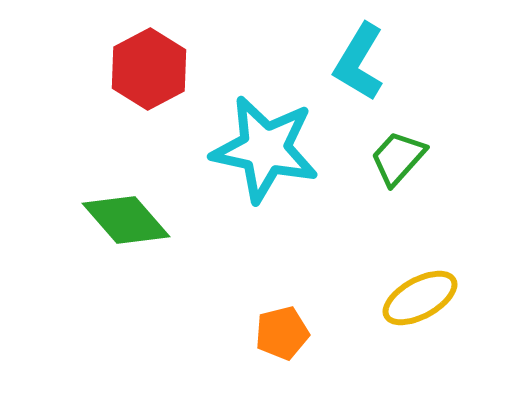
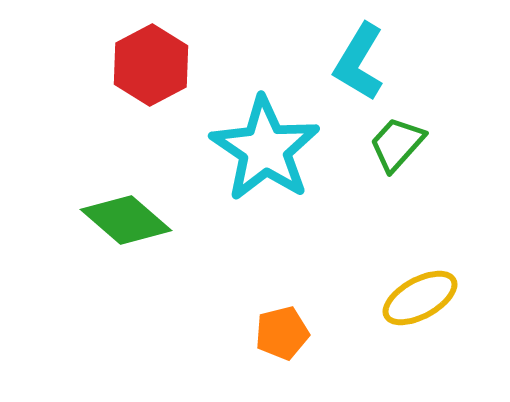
red hexagon: moved 2 px right, 4 px up
cyan star: rotated 22 degrees clockwise
green trapezoid: moved 1 px left, 14 px up
green diamond: rotated 8 degrees counterclockwise
